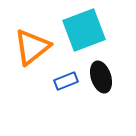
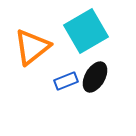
cyan square: moved 2 px right, 1 px down; rotated 9 degrees counterclockwise
black ellipse: moved 6 px left; rotated 48 degrees clockwise
